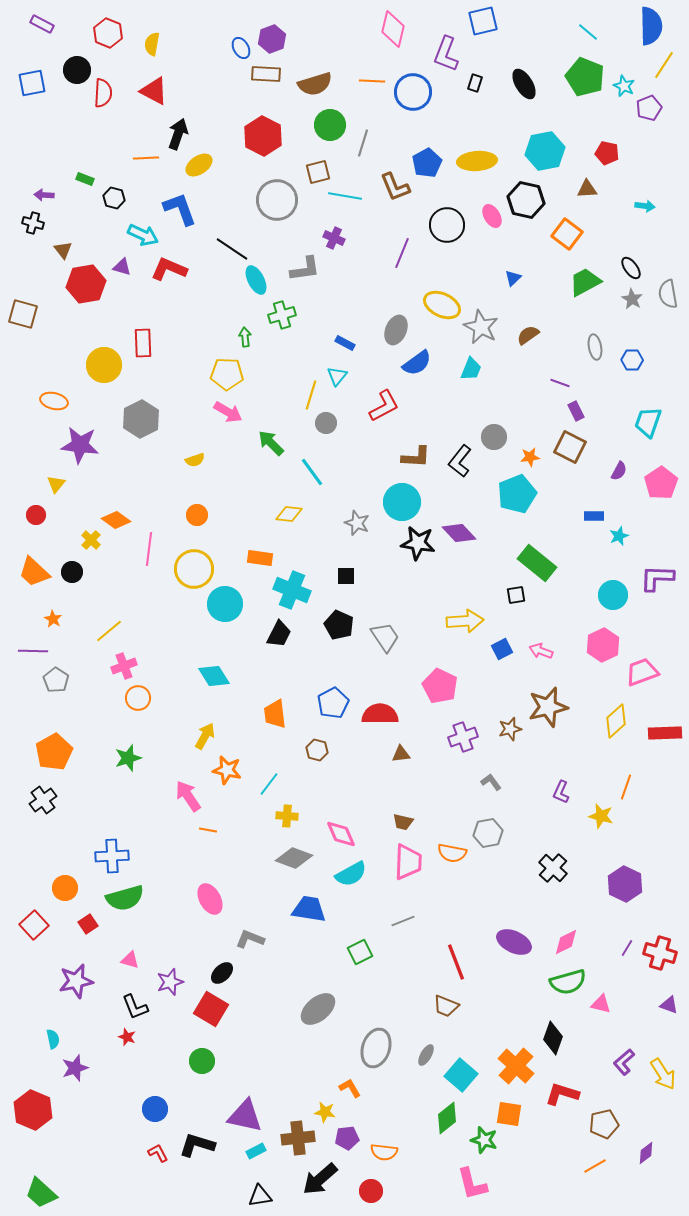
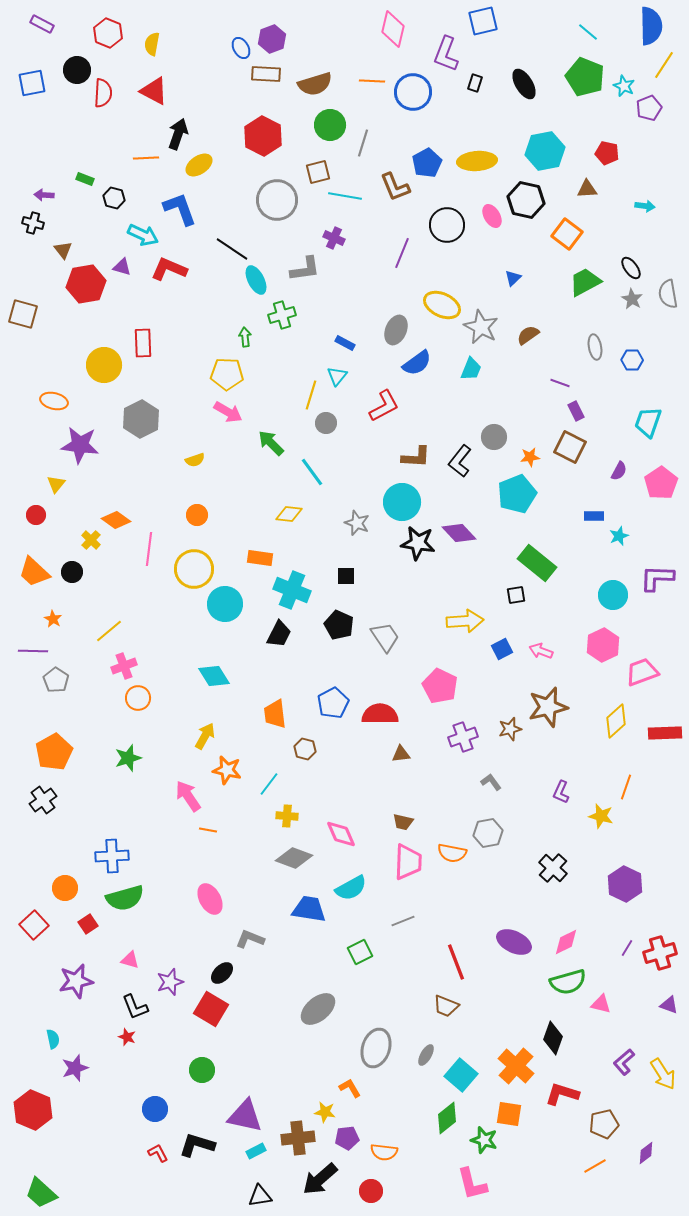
brown hexagon at (317, 750): moved 12 px left, 1 px up
cyan semicircle at (351, 874): moved 14 px down
red cross at (660, 953): rotated 32 degrees counterclockwise
green circle at (202, 1061): moved 9 px down
